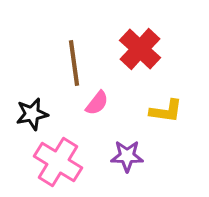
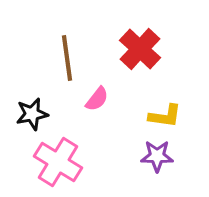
brown line: moved 7 px left, 5 px up
pink semicircle: moved 4 px up
yellow L-shape: moved 1 px left, 5 px down
purple star: moved 30 px right
